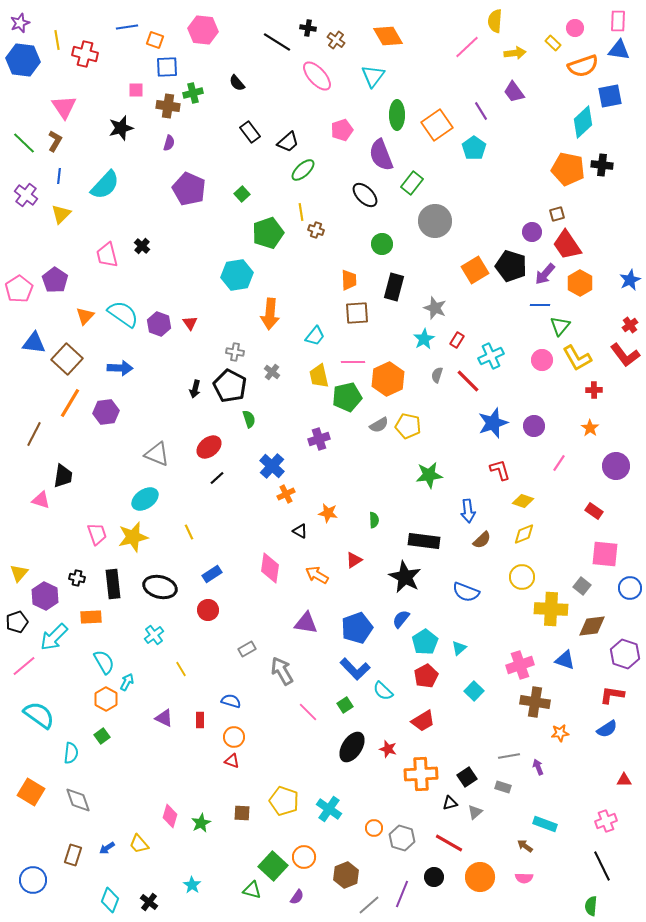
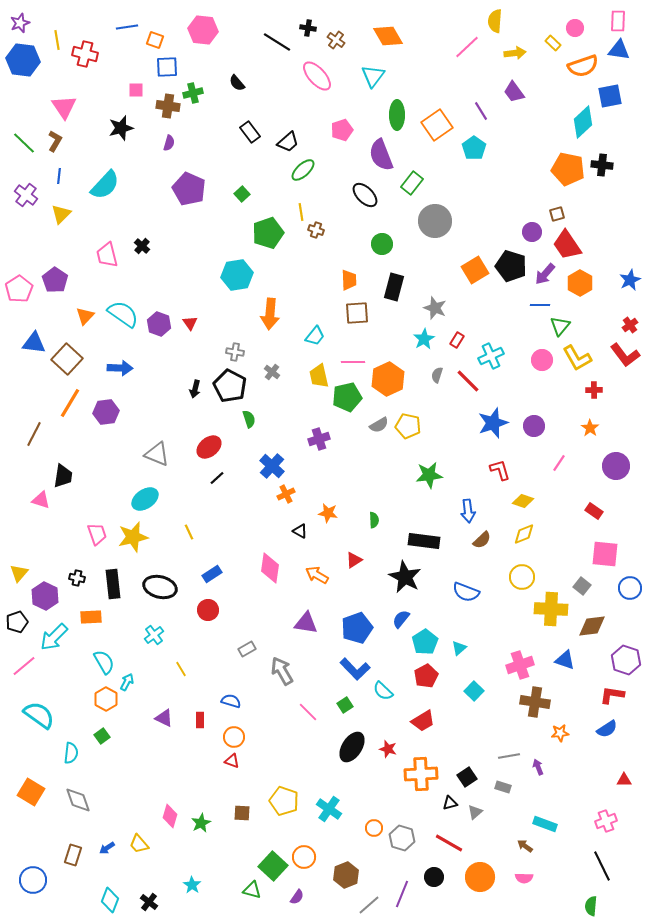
purple hexagon at (625, 654): moved 1 px right, 6 px down
